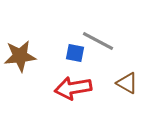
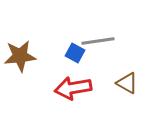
gray line: rotated 36 degrees counterclockwise
blue square: rotated 18 degrees clockwise
